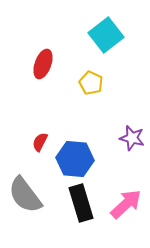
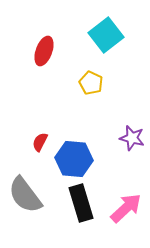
red ellipse: moved 1 px right, 13 px up
blue hexagon: moved 1 px left
pink arrow: moved 4 px down
